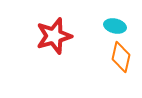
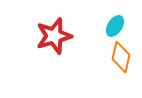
cyan ellipse: rotated 70 degrees counterclockwise
